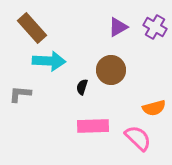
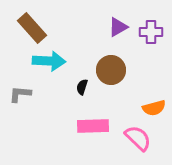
purple cross: moved 4 px left, 5 px down; rotated 30 degrees counterclockwise
